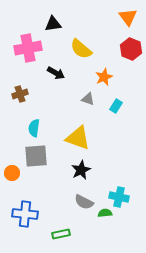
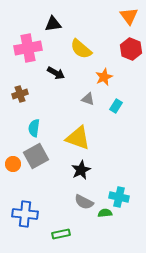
orange triangle: moved 1 px right, 1 px up
gray square: rotated 25 degrees counterclockwise
orange circle: moved 1 px right, 9 px up
